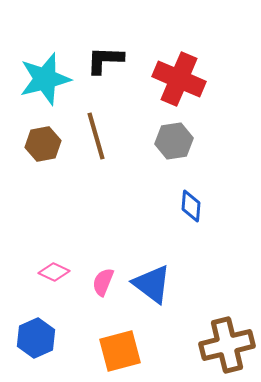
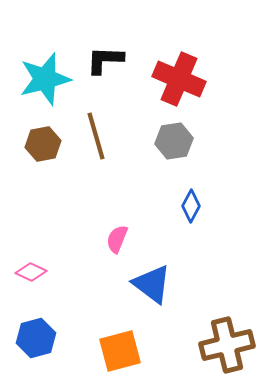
blue diamond: rotated 24 degrees clockwise
pink diamond: moved 23 px left
pink semicircle: moved 14 px right, 43 px up
blue hexagon: rotated 9 degrees clockwise
